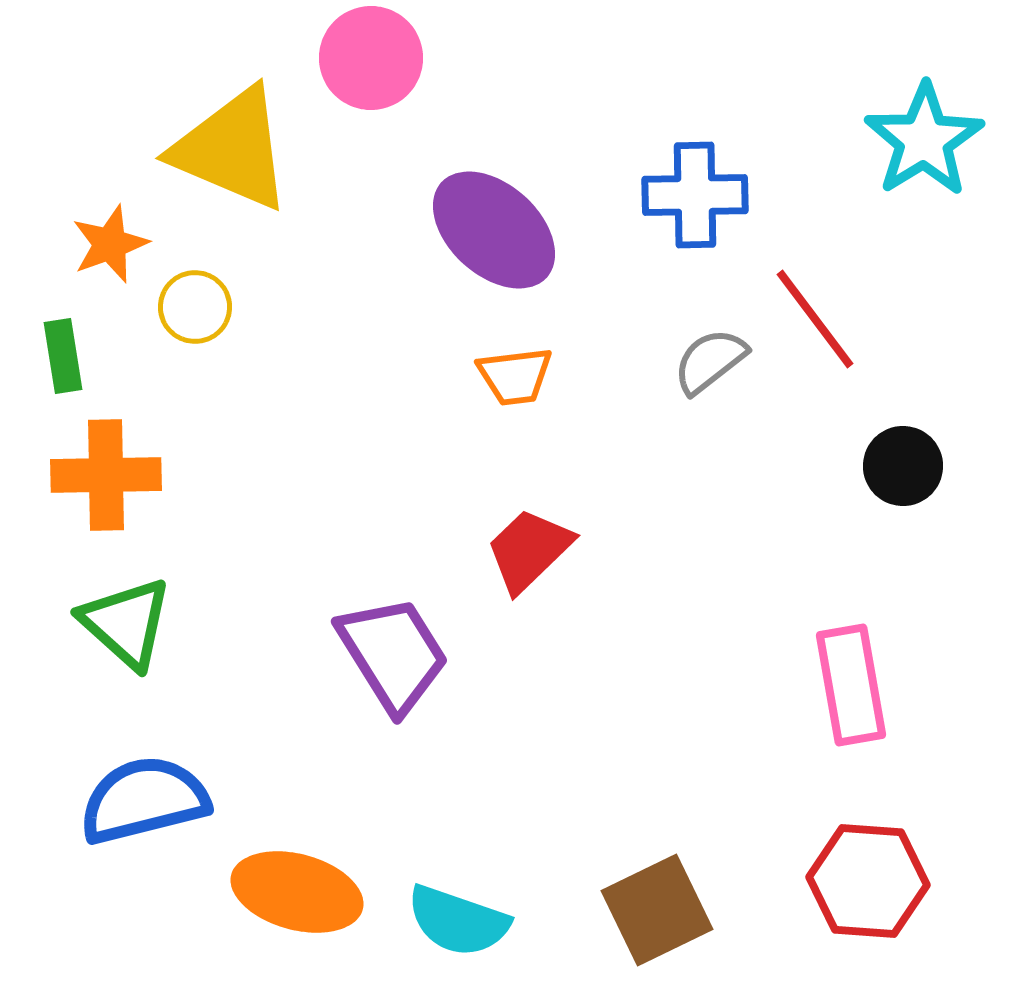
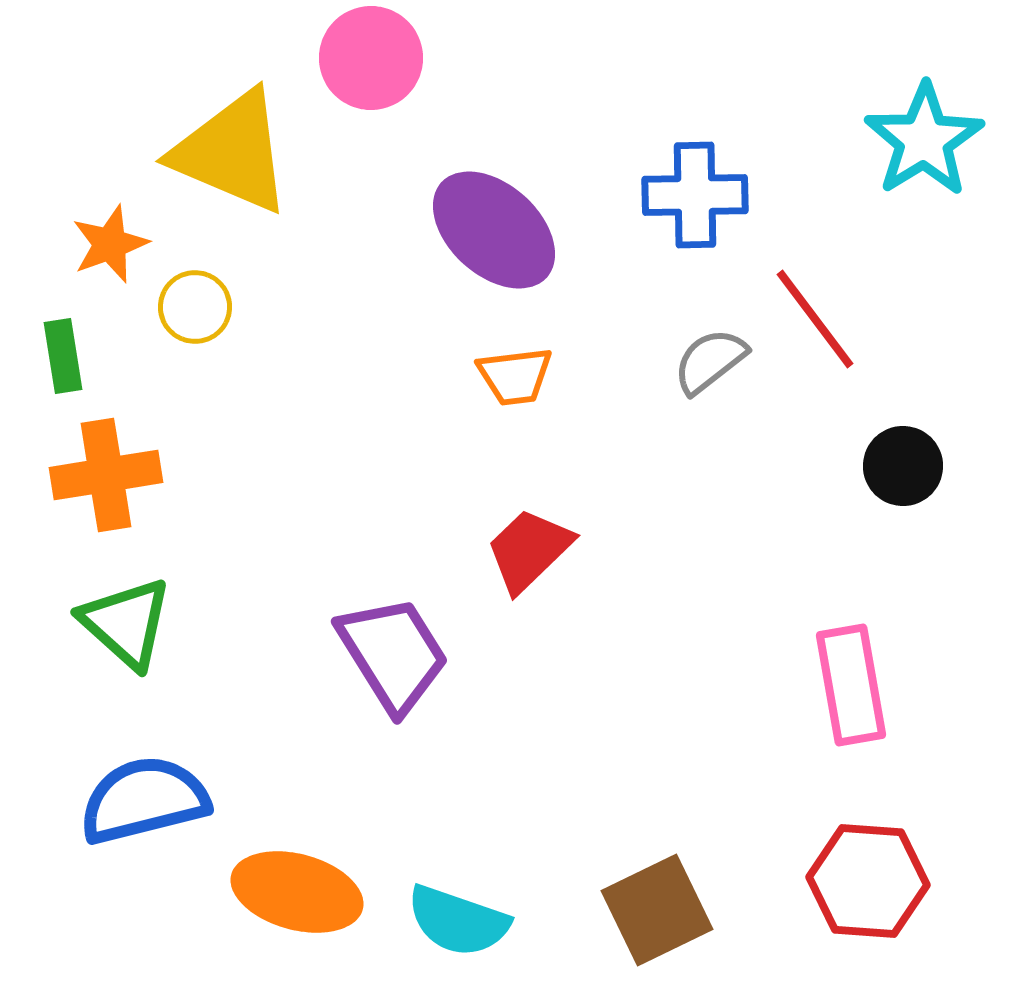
yellow triangle: moved 3 px down
orange cross: rotated 8 degrees counterclockwise
